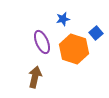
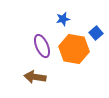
purple ellipse: moved 4 px down
orange hexagon: rotated 8 degrees counterclockwise
brown arrow: rotated 95 degrees counterclockwise
